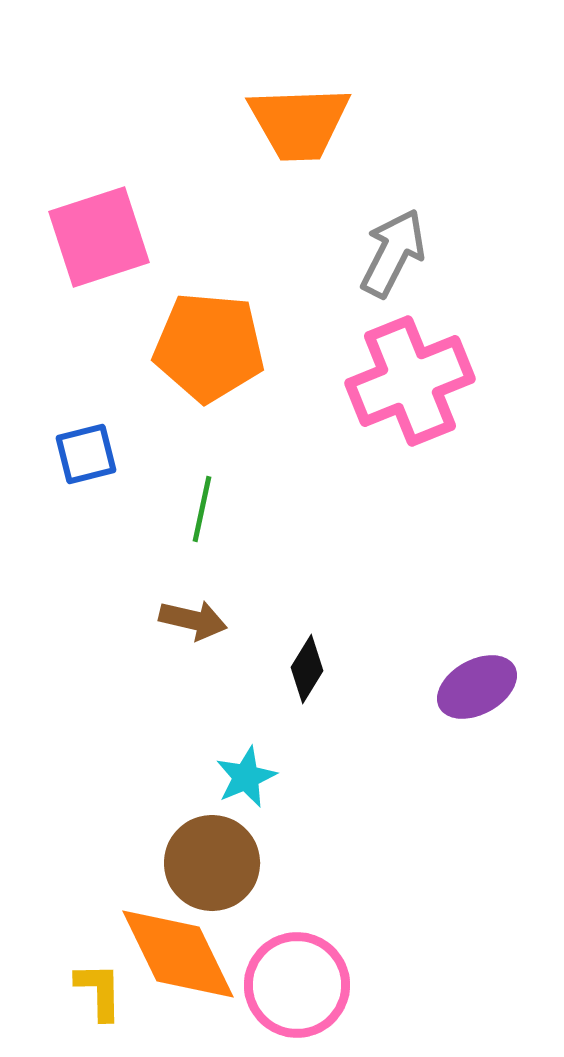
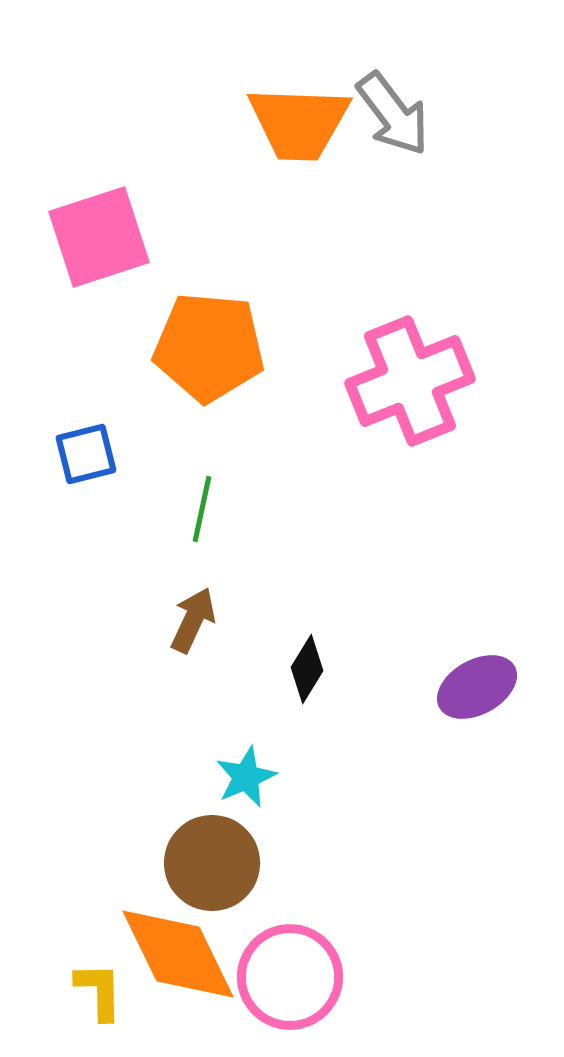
orange trapezoid: rotated 4 degrees clockwise
gray arrow: moved 139 px up; rotated 116 degrees clockwise
brown arrow: rotated 78 degrees counterclockwise
pink circle: moved 7 px left, 8 px up
